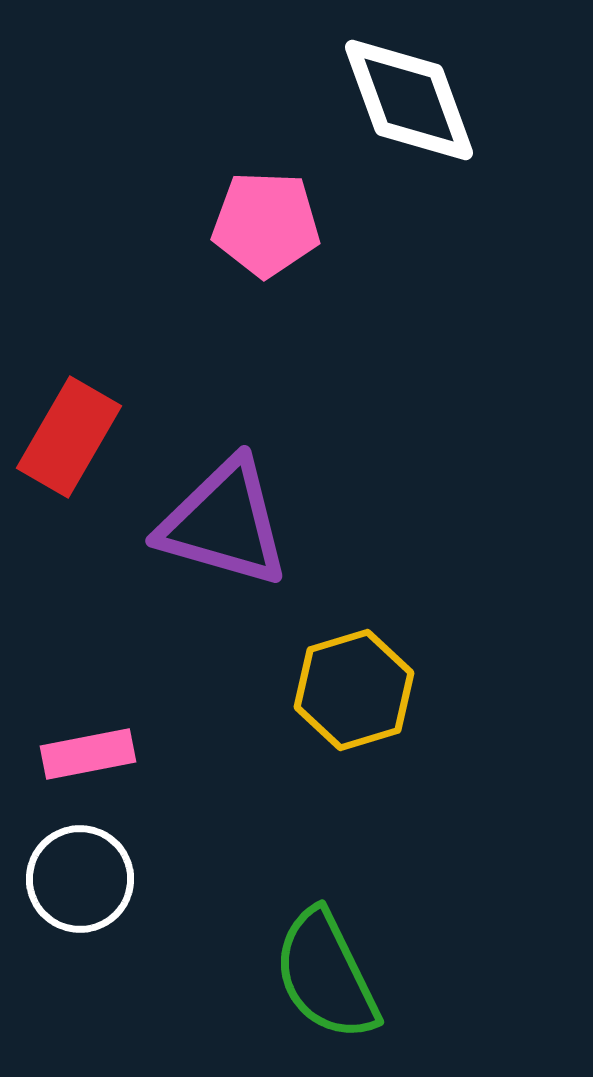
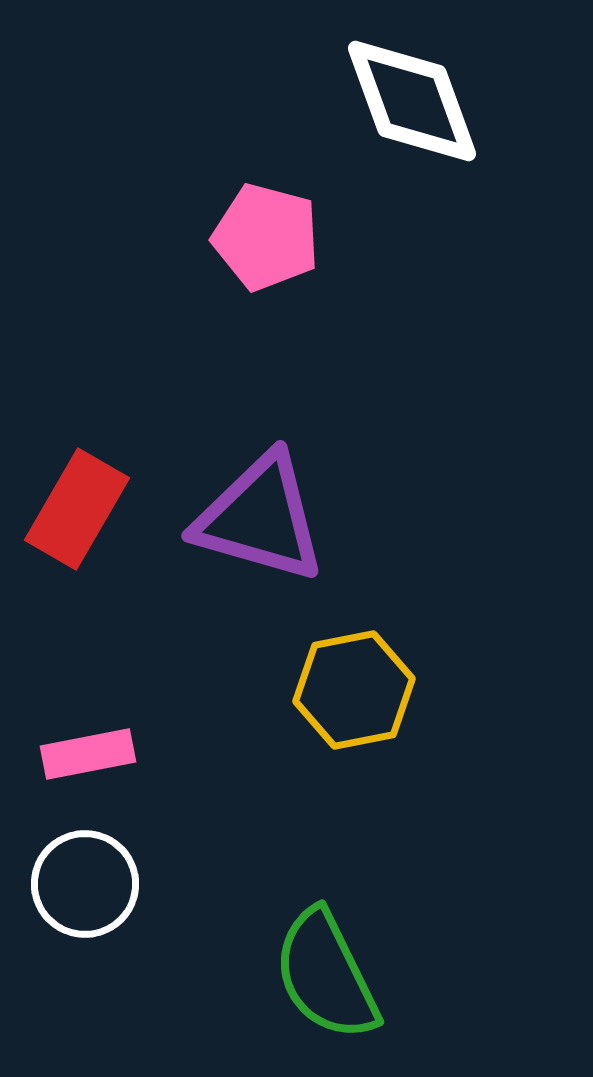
white diamond: moved 3 px right, 1 px down
pink pentagon: moved 13 px down; rotated 13 degrees clockwise
red rectangle: moved 8 px right, 72 px down
purple triangle: moved 36 px right, 5 px up
yellow hexagon: rotated 6 degrees clockwise
white circle: moved 5 px right, 5 px down
